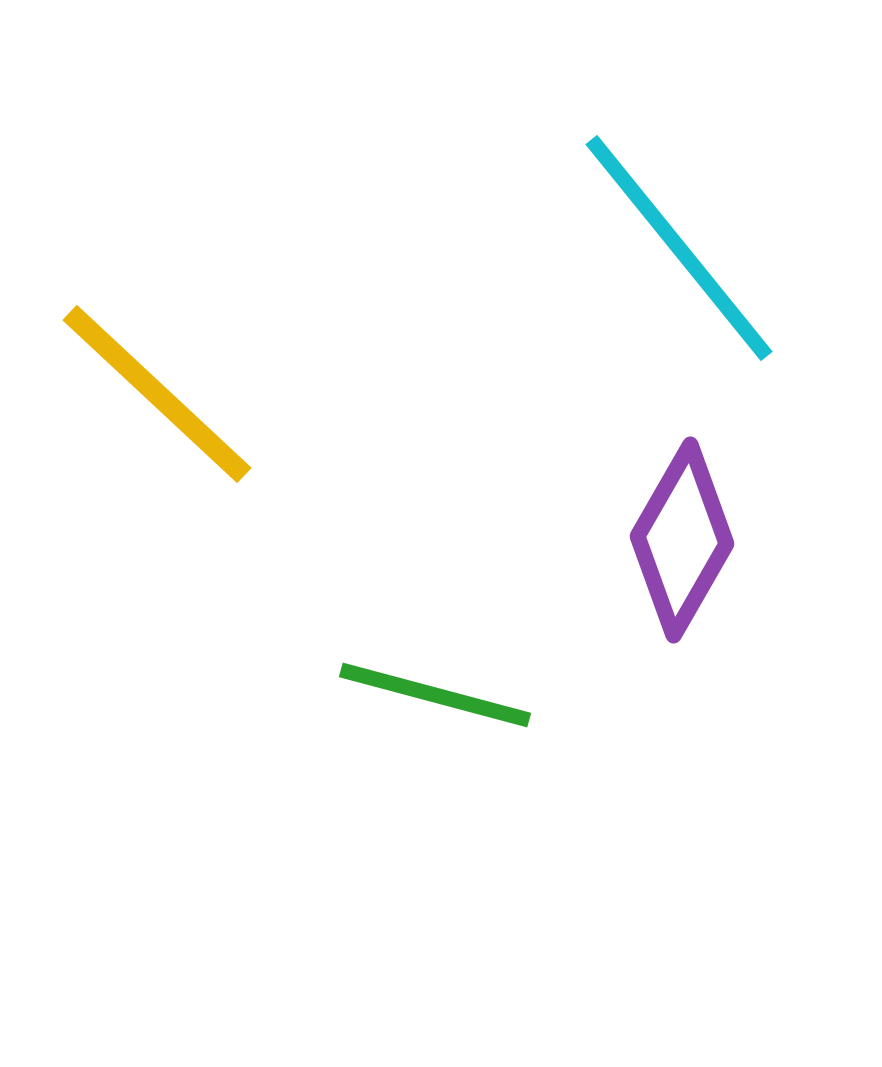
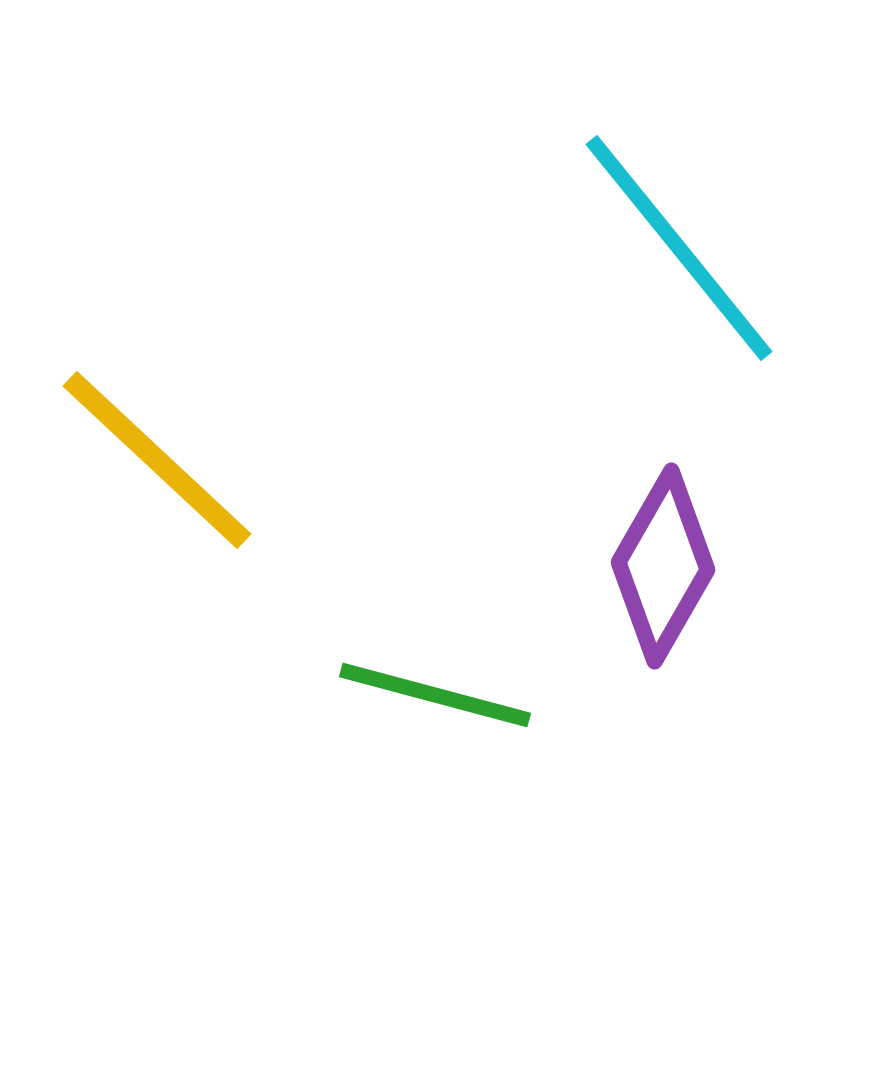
yellow line: moved 66 px down
purple diamond: moved 19 px left, 26 px down
